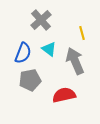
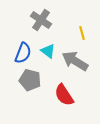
gray cross: rotated 15 degrees counterclockwise
cyan triangle: moved 1 px left, 2 px down
gray arrow: rotated 36 degrees counterclockwise
gray pentagon: rotated 25 degrees clockwise
red semicircle: rotated 110 degrees counterclockwise
